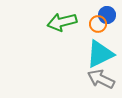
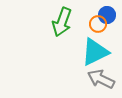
green arrow: rotated 56 degrees counterclockwise
cyan triangle: moved 5 px left, 2 px up
